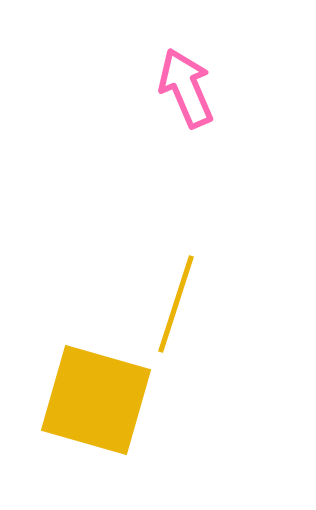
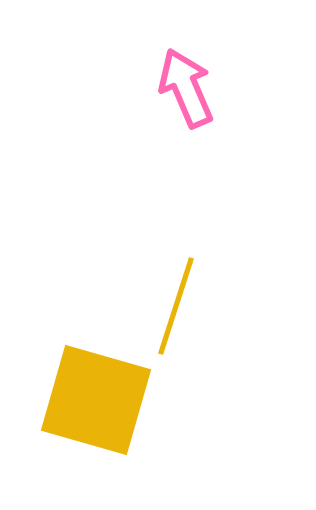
yellow line: moved 2 px down
